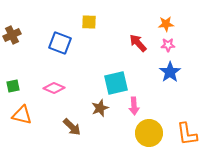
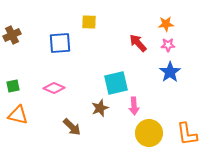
blue square: rotated 25 degrees counterclockwise
orange triangle: moved 4 px left
